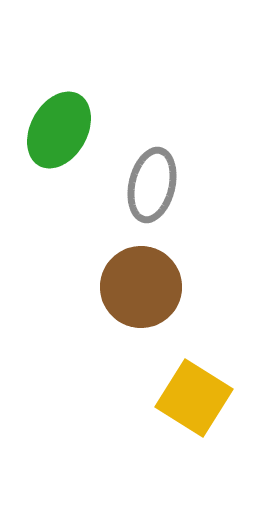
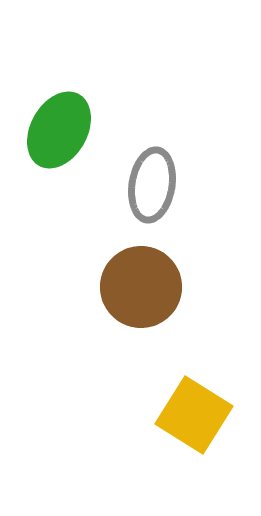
gray ellipse: rotated 4 degrees counterclockwise
yellow square: moved 17 px down
